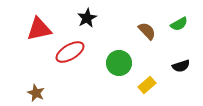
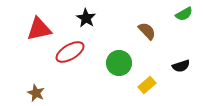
black star: moved 1 px left; rotated 12 degrees counterclockwise
green semicircle: moved 5 px right, 10 px up
